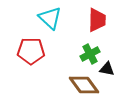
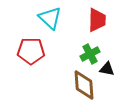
brown diamond: rotated 32 degrees clockwise
